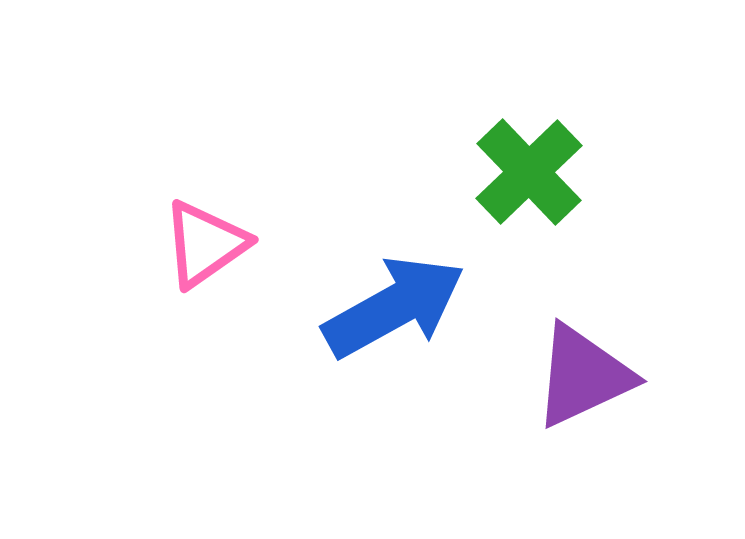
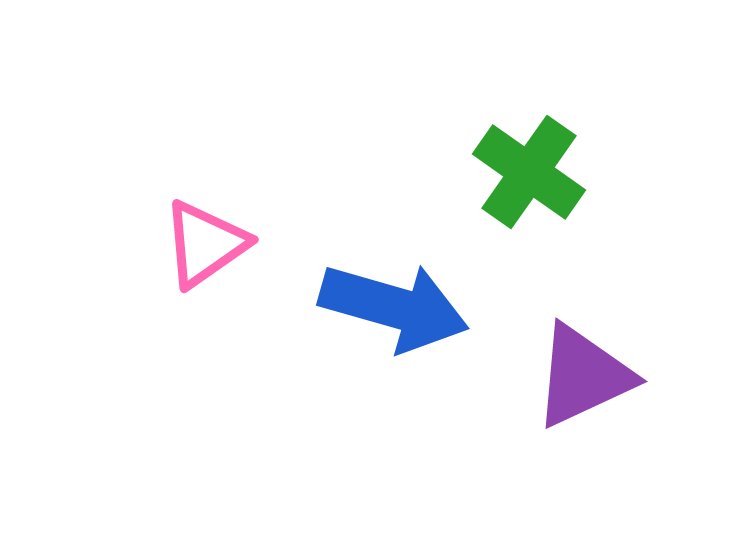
green cross: rotated 11 degrees counterclockwise
blue arrow: rotated 45 degrees clockwise
